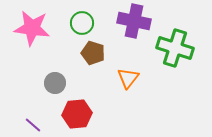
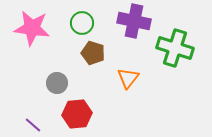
gray circle: moved 2 px right
